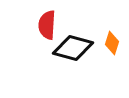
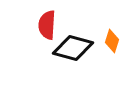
orange diamond: moved 2 px up
